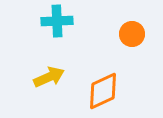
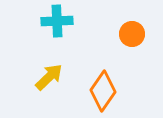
yellow arrow: rotated 20 degrees counterclockwise
orange diamond: rotated 30 degrees counterclockwise
